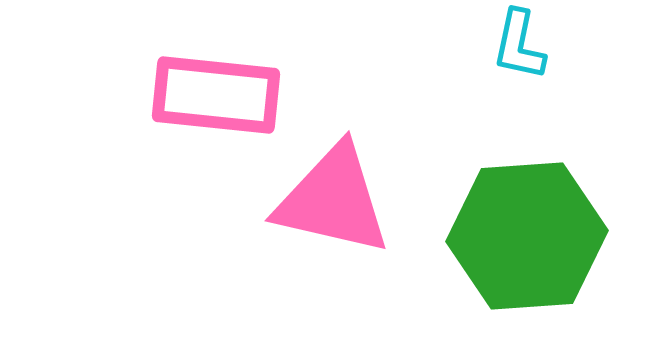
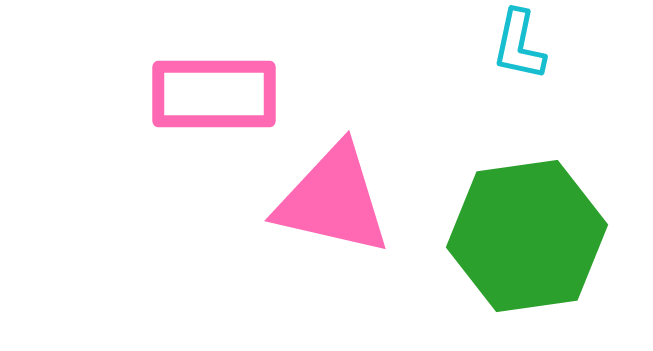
pink rectangle: moved 2 px left, 1 px up; rotated 6 degrees counterclockwise
green hexagon: rotated 4 degrees counterclockwise
